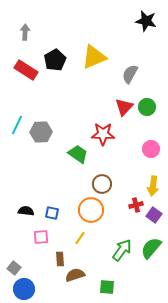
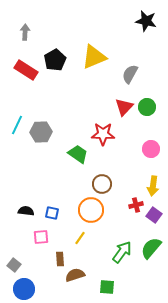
green arrow: moved 2 px down
gray square: moved 3 px up
